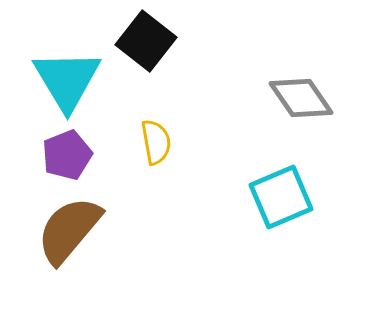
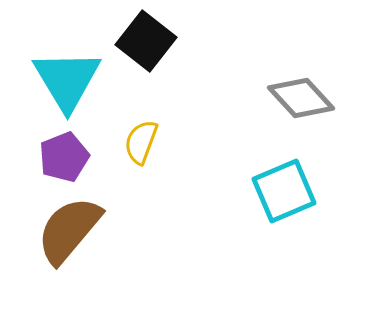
gray diamond: rotated 8 degrees counterclockwise
yellow semicircle: moved 15 px left; rotated 150 degrees counterclockwise
purple pentagon: moved 3 px left, 2 px down
cyan square: moved 3 px right, 6 px up
